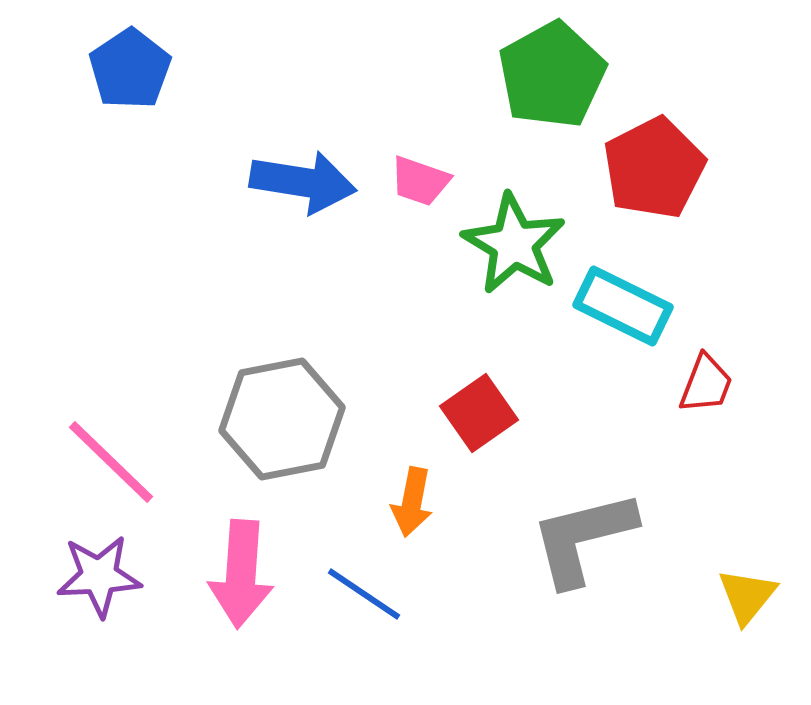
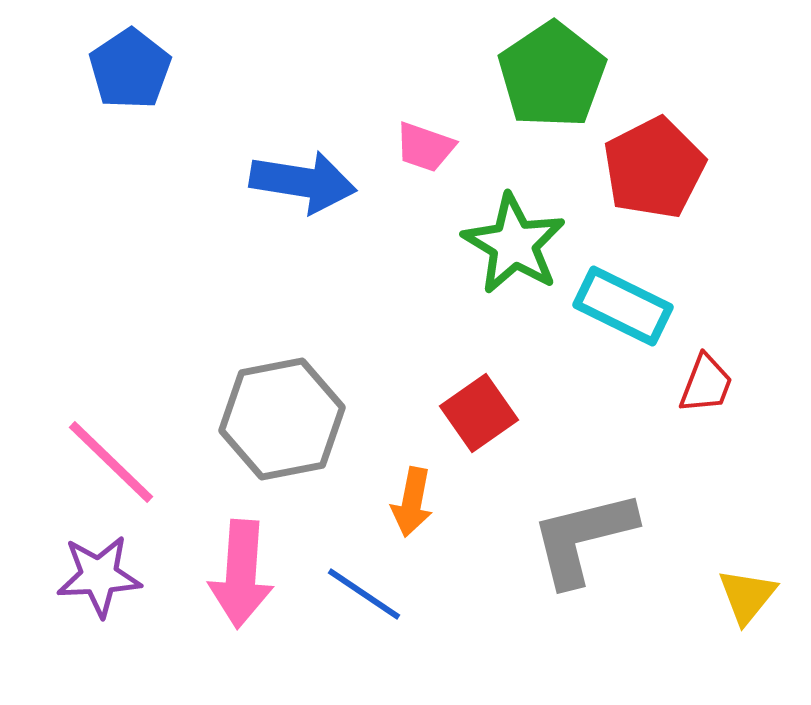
green pentagon: rotated 5 degrees counterclockwise
pink trapezoid: moved 5 px right, 34 px up
